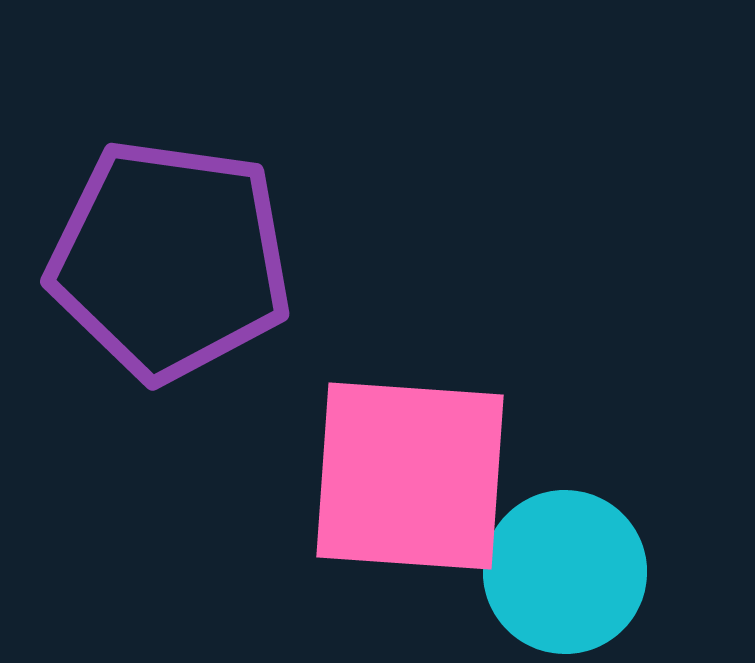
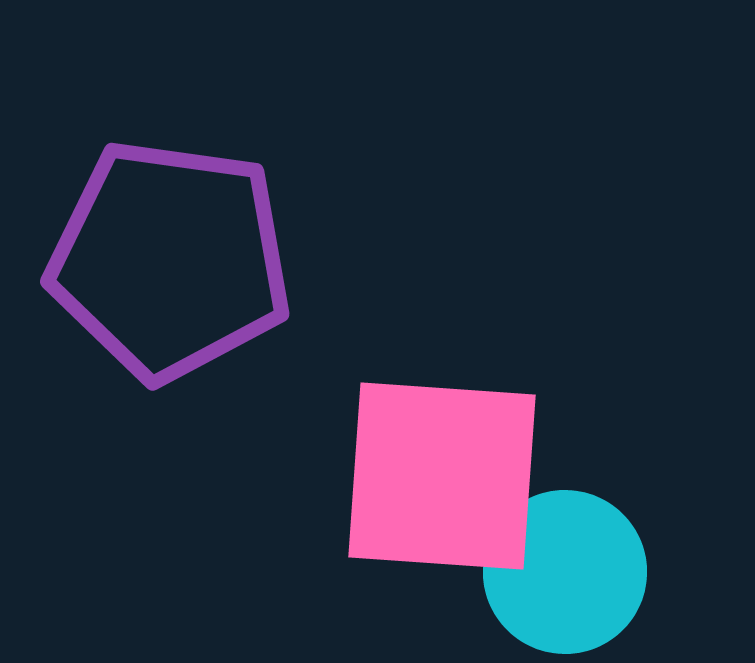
pink square: moved 32 px right
